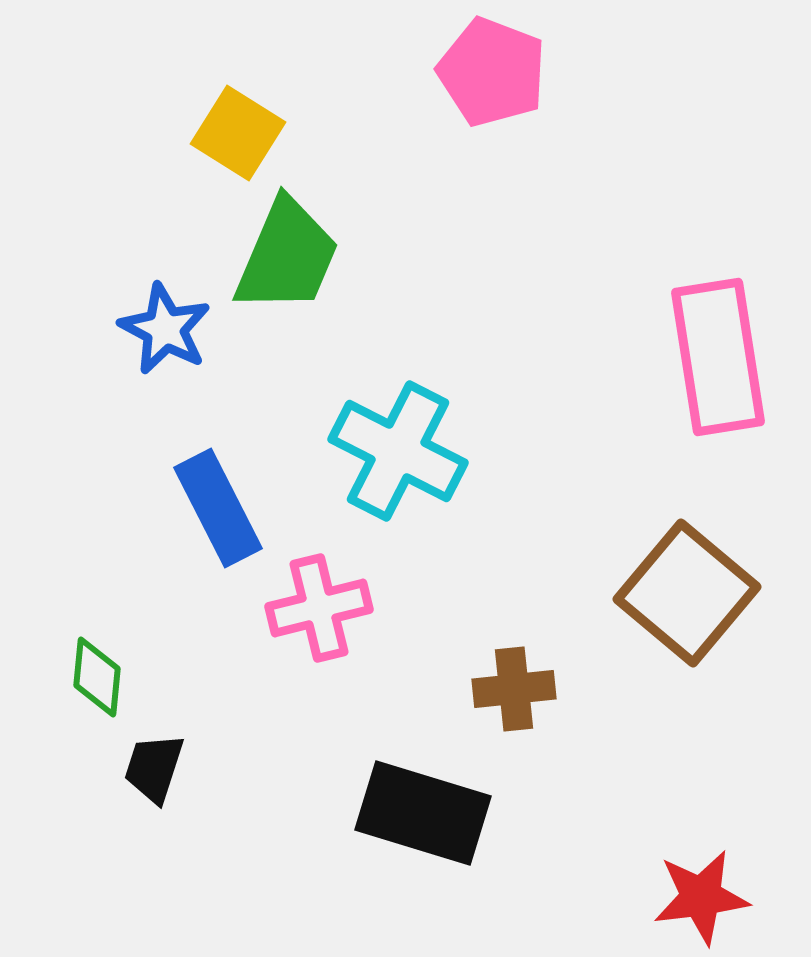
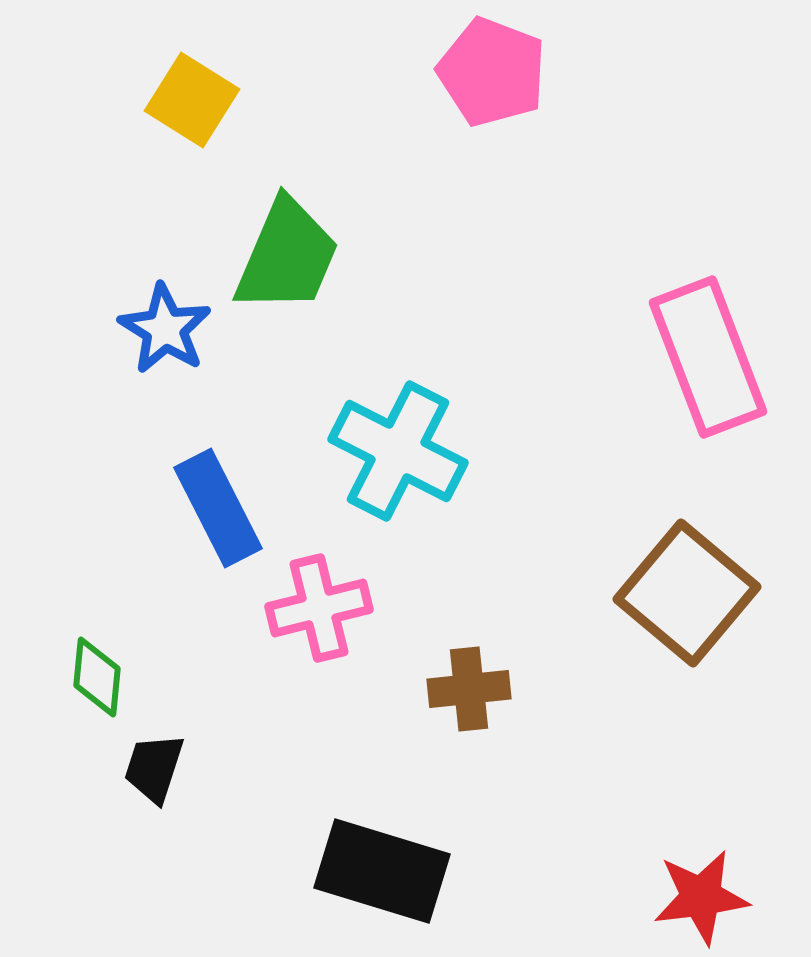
yellow square: moved 46 px left, 33 px up
blue star: rotated 4 degrees clockwise
pink rectangle: moved 10 px left; rotated 12 degrees counterclockwise
brown cross: moved 45 px left
black rectangle: moved 41 px left, 58 px down
